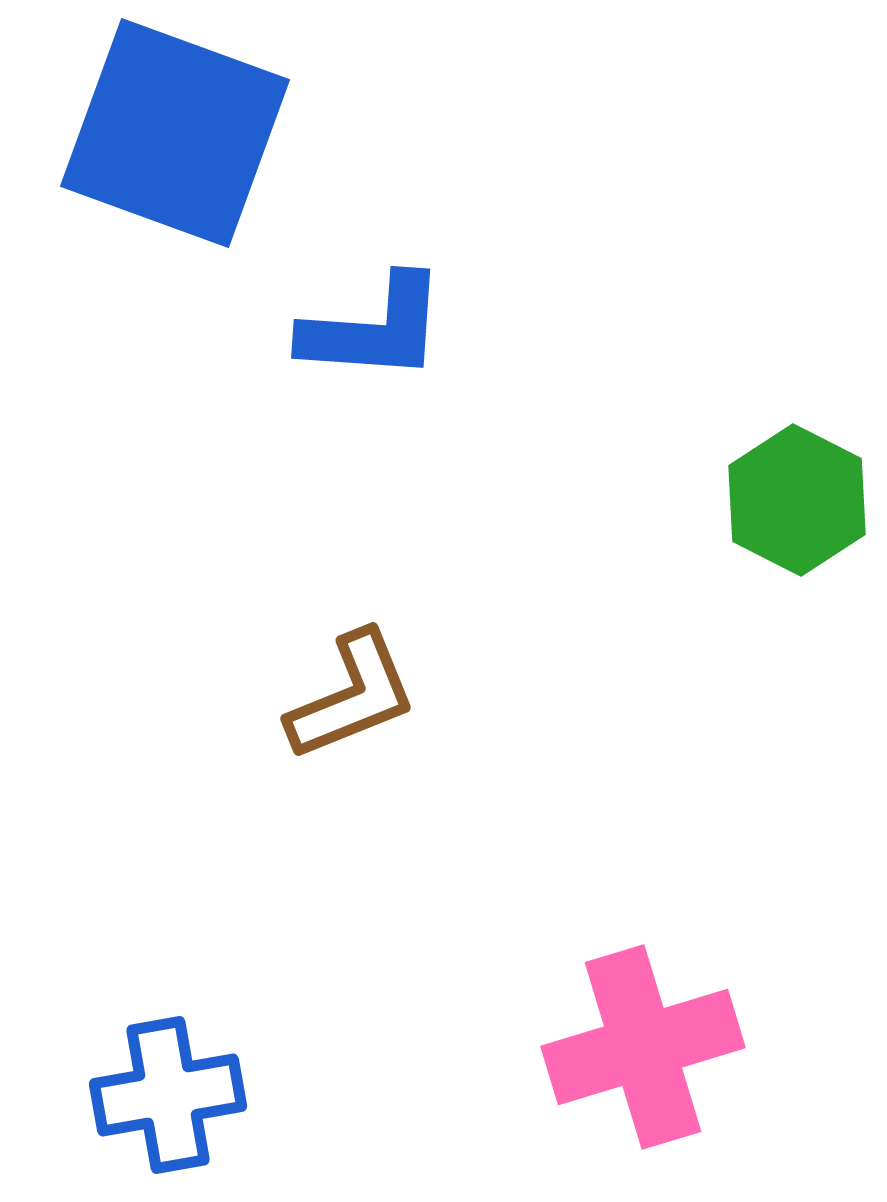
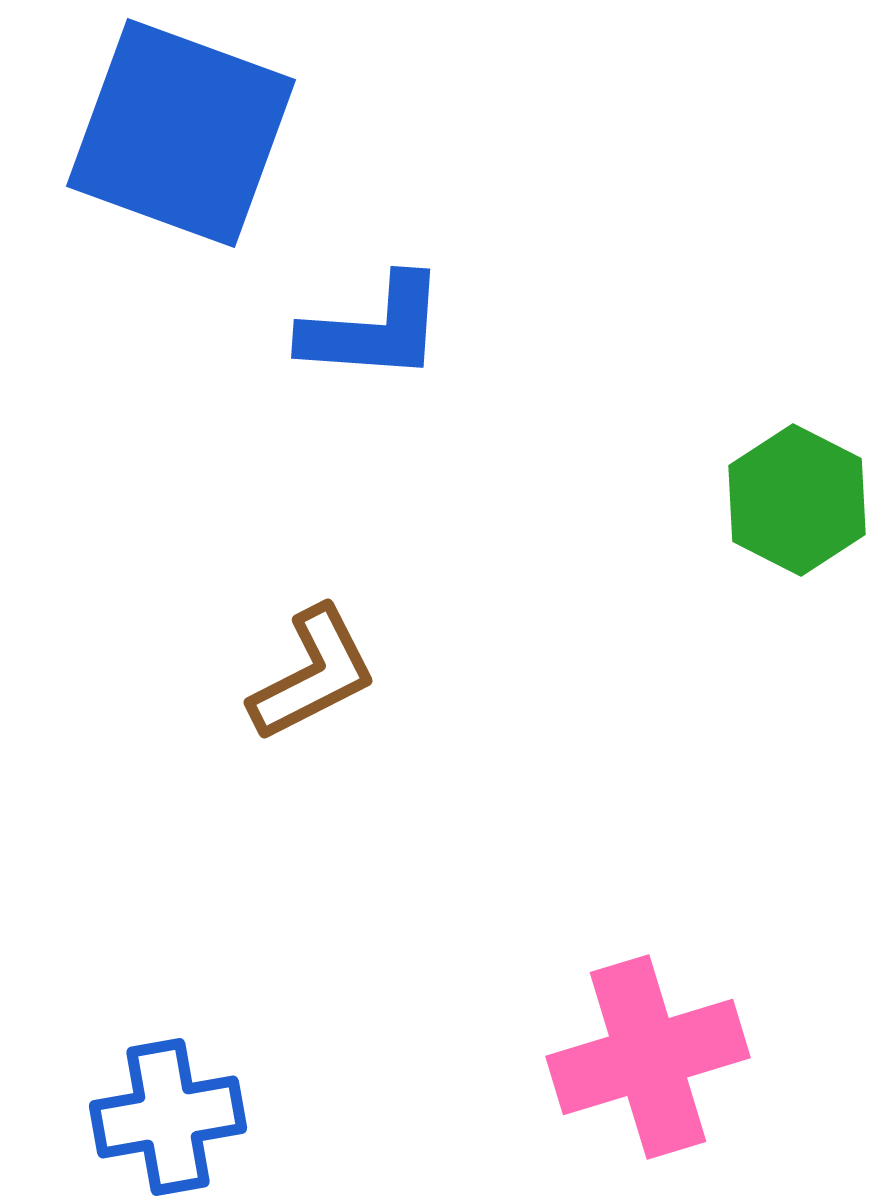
blue square: moved 6 px right
brown L-shape: moved 39 px left, 22 px up; rotated 5 degrees counterclockwise
pink cross: moved 5 px right, 10 px down
blue cross: moved 22 px down
